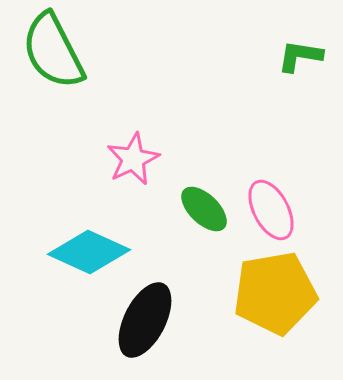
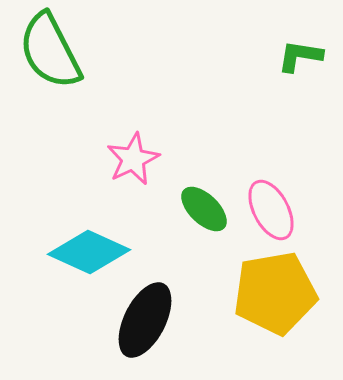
green semicircle: moved 3 px left
